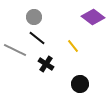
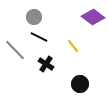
black line: moved 2 px right, 1 px up; rotated 12 degrees counterclockwise
gray line: rotated 20 degrees clockwise
